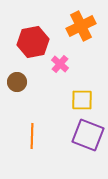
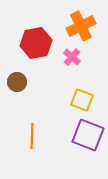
red hexagon: moved 3 px right, 1 px down
pink cross: moved 12 px right, 7 px up
yellow square: rotated 20 degrees clockwise
